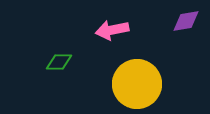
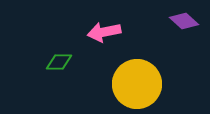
purple diamond: moved 2 px left; rotated 52 degrees clockwise
pink arrow: moved 8 px left, 2 px down
